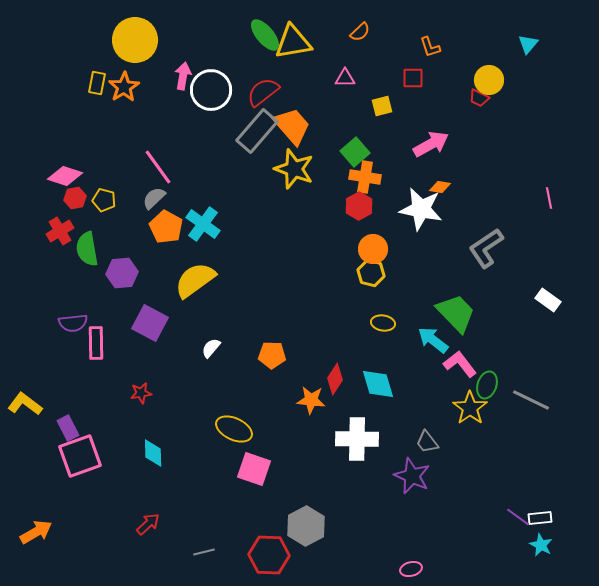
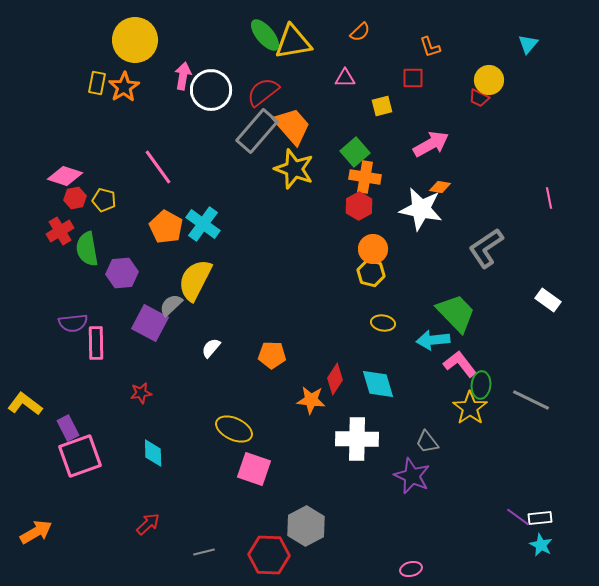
gray semicircle at (154, 198): moved 17 px right, 107 px down
yellow semicircle at (195, 280): rotated 27 degrees counterclockwise
cyan arrow at (433, 340): rotated 44 degrees counterclockwise
green ellipse at (487, 385): moved 6 px left; rotated 12 degrees counterclockwise
